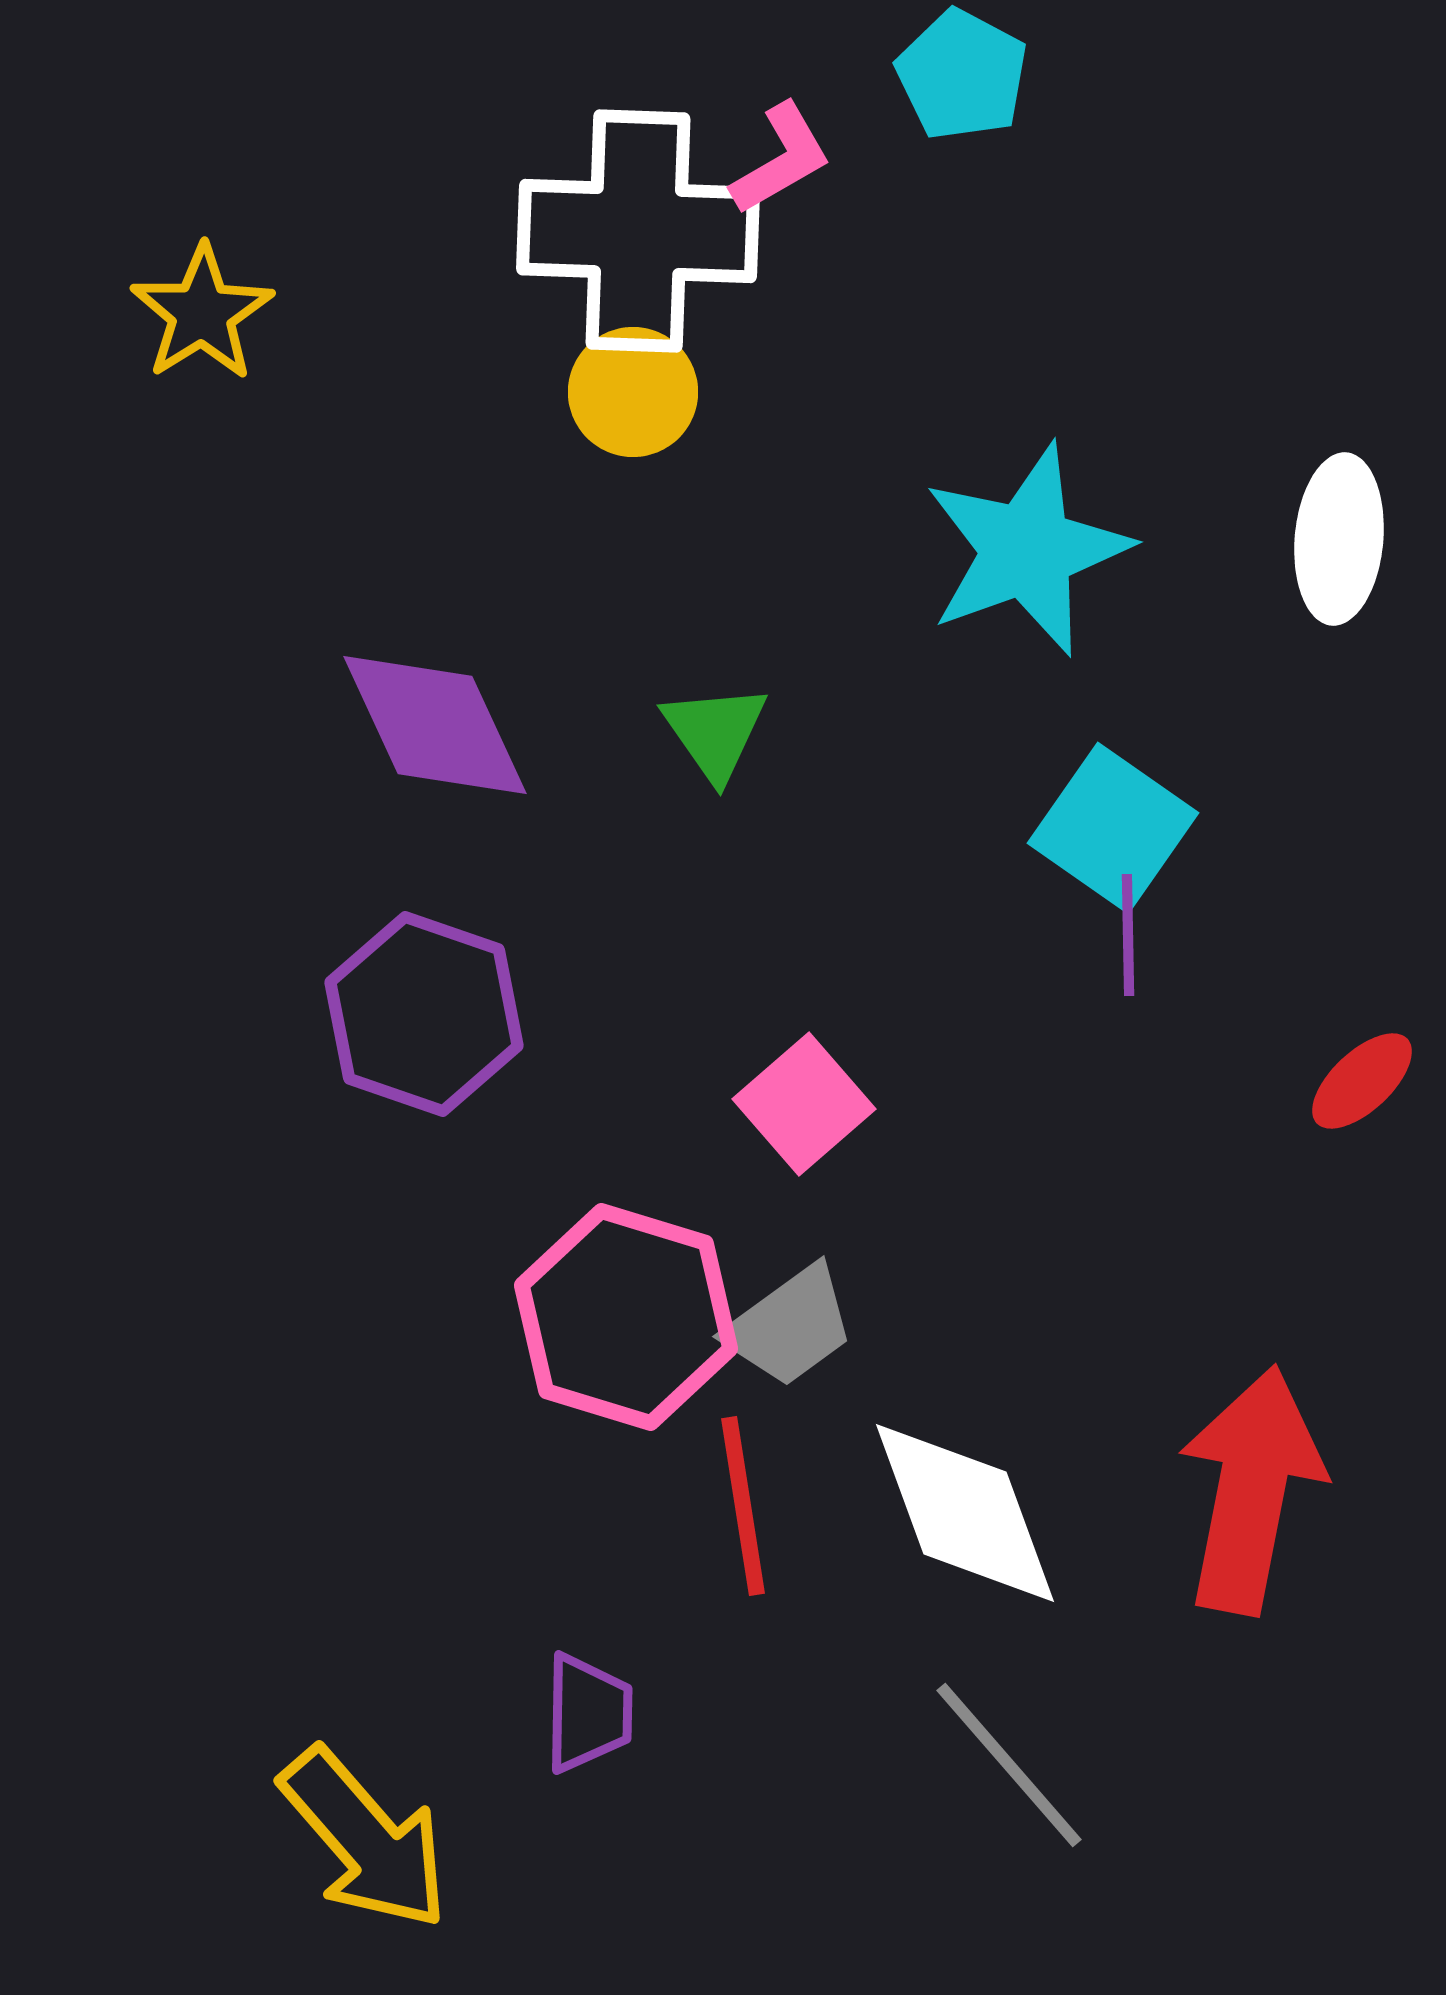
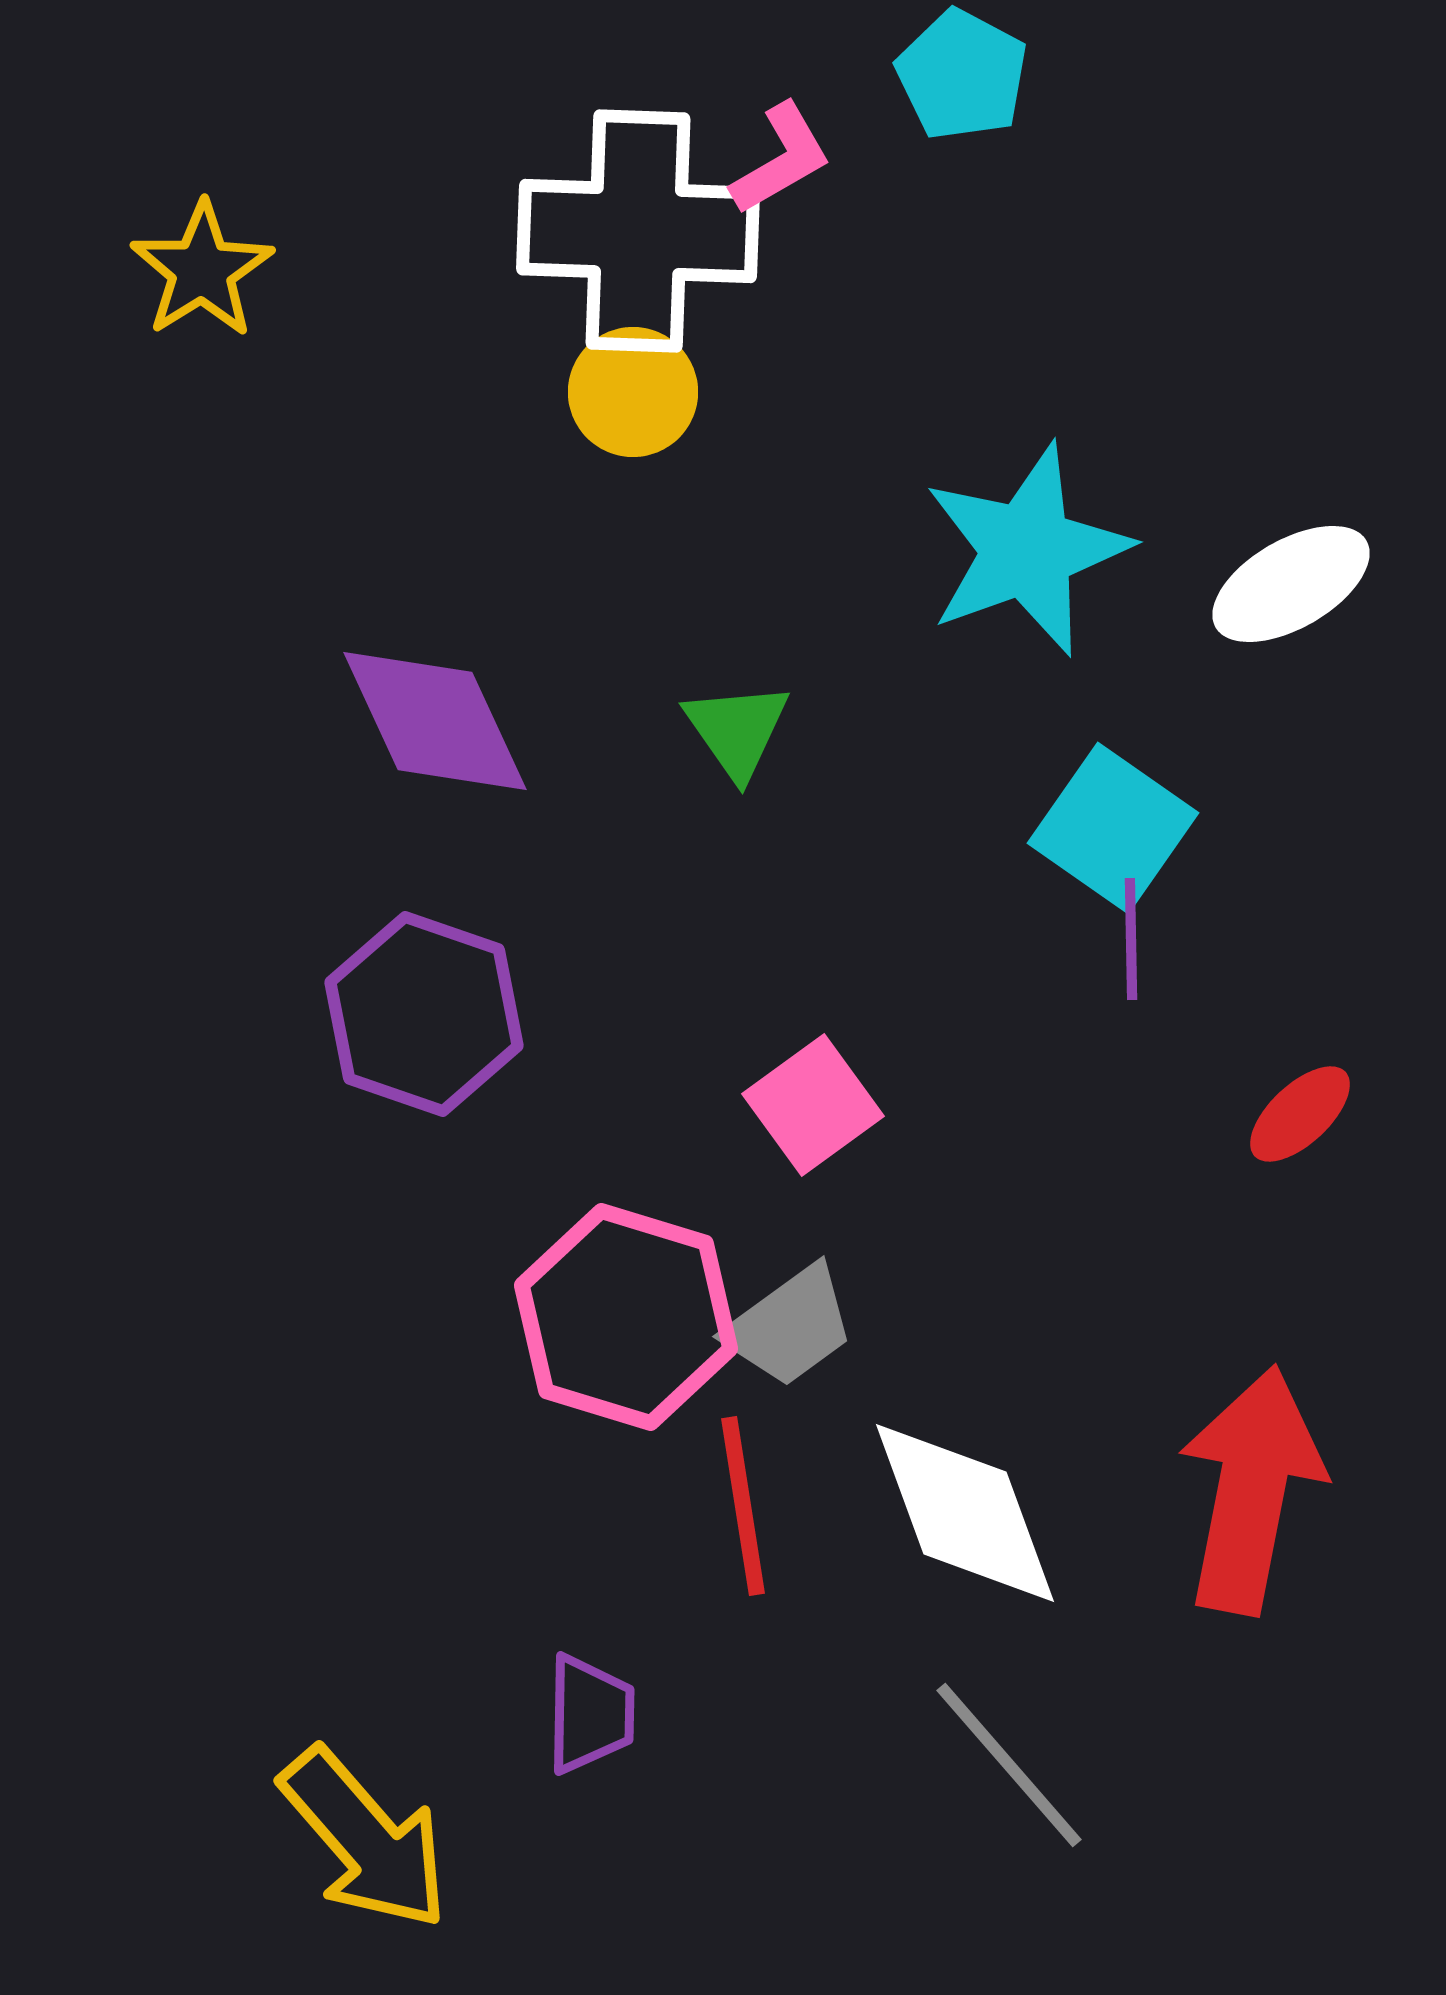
yellow star: moved 43 px up
white ellipse: moved 48 px left, 45 px down; rotated 55 degrees clockwise
purple diamond: moved 4 px up
green triangle: moved 22 px right, 2 px up
purple line: moved 3 px right, 4 px down
red ellipse: moved 62 px left, 33 px down
pink square: moved 9 px right, 1 px down; rotated 5 degrees clockwise
purple trapezoid: moved 2 px right, 1 px down
